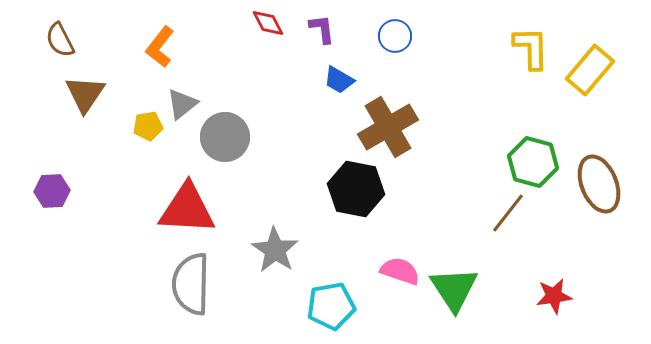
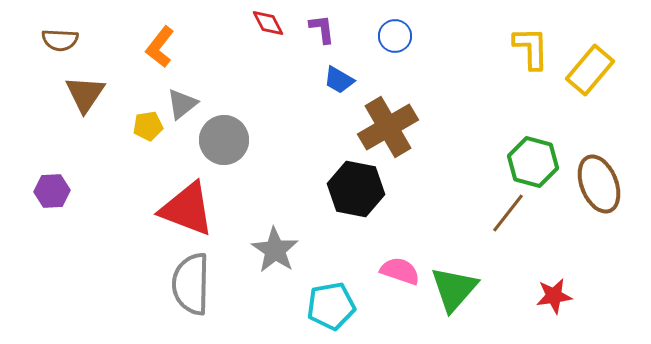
brown semicircle: rotated 60 degrees counterclockwise
gray circle: moved 1 px left, 3 px down
red triangle: rotated 18 degrees clockwise
green triangle: rotated 14 degrees clockwise
